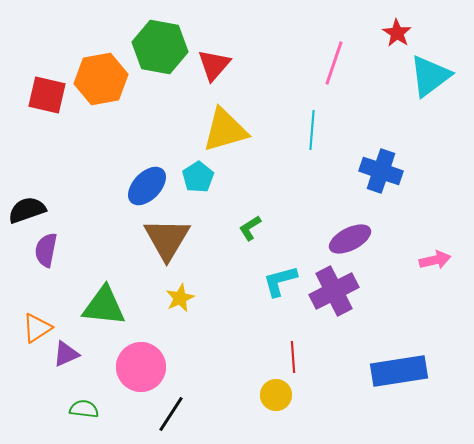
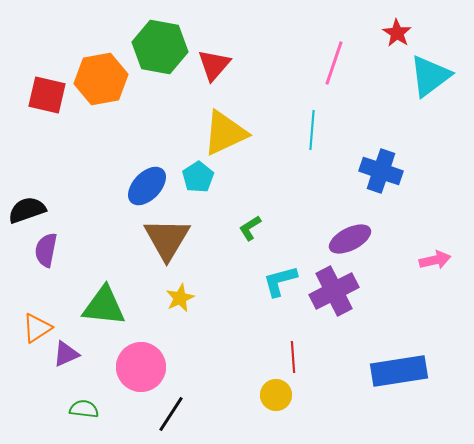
yellow triangle: moved 3 px down; rotated 9 degrees counterclockwise
